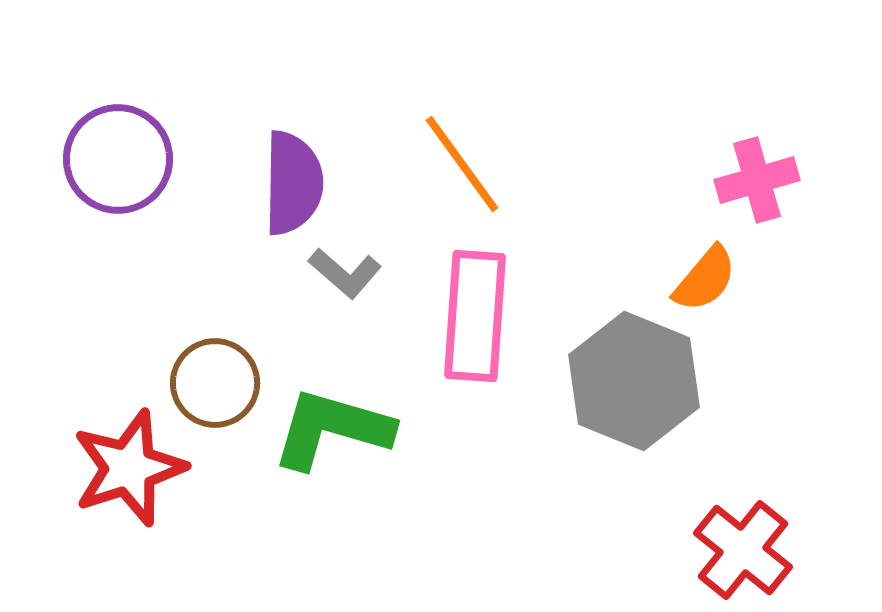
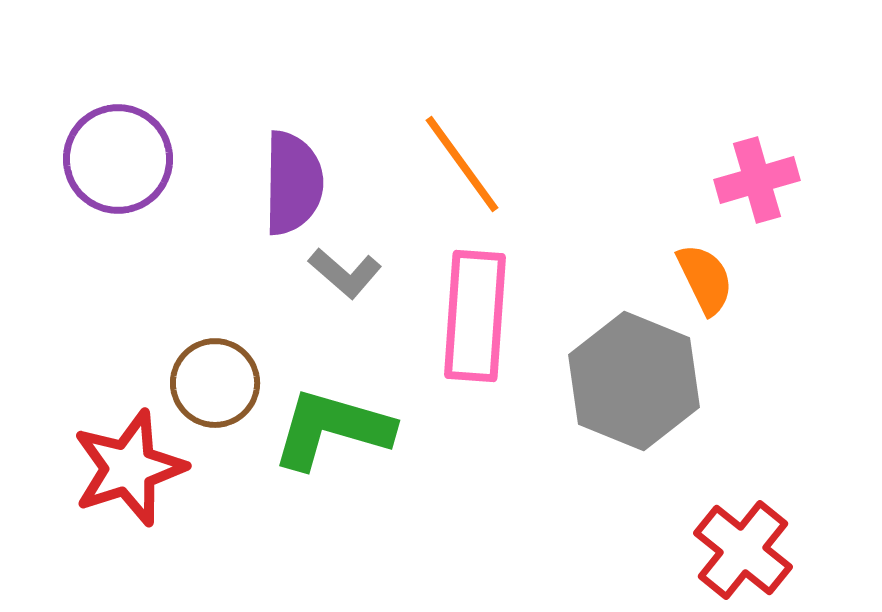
orange semicircle: rotated 66 degrees counterclockwise
